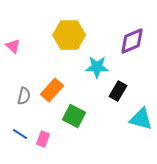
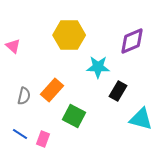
cyan star: moved 1 px right
